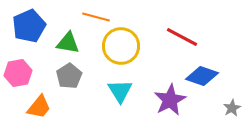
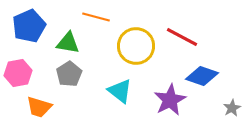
yellow circle: moved 15 px right
gray pentagon: moved 2 px up
cyan triangle: rotated 20 degrees counterclockwise
orange trapezoid: rotated 68 degrees clockwise
